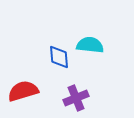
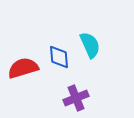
cyan semicircle: rotated 60 degrees clockwise
red semicircle: moved 23 px up
